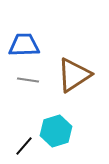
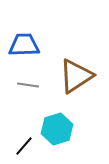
brown triangle: moved 2 px right, 1 px down
gray line: moved 5 px down
cyan hexagon: moved 1 px right, 2 px up
